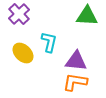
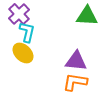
cyan L-shape: moved 22 px left, 10 px up
